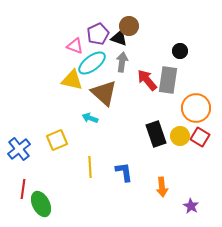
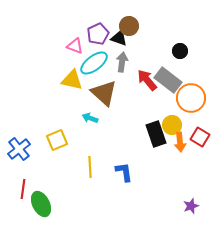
cyan ellipse: moved 2 px right
gray rectangle: rotated 60 degrees counterclockwise
orange circle: moved 5 px left, 10 px up
yellow circle: moved 8 px left, 11 px up
orange arrow: moved 18 px right, 45 px up
purple star: rotated 21 degrees clockwise
